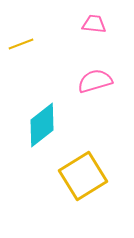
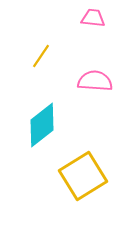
pink trapezoid: moved 1 px left, 6 px up
yellow line: moved 20 px right, 12 px down; rotated 35 degrees counterclockwise
pink semicircle: rotated 20 degrees clockwise
